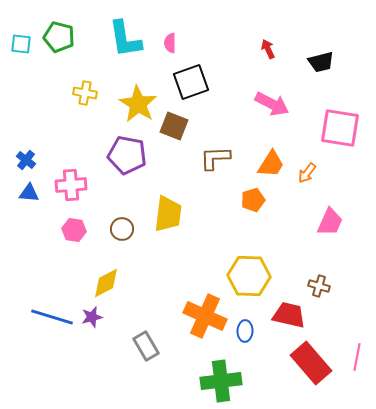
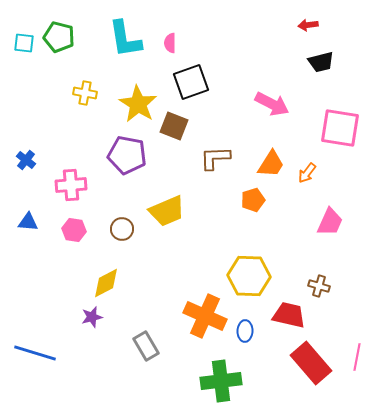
cyan square: moved 3 px right, 1 px up
red arrow: moved 40 px right, 24 px up; rotated 72 degrees counterclockwise
blue triangle: moved 1 px left, 29 px down
yellow trapezoid: moved 1 px left, 3 px up; rotated 60 degrees clockwise
blue line: moved 17 px left, 36 px down
